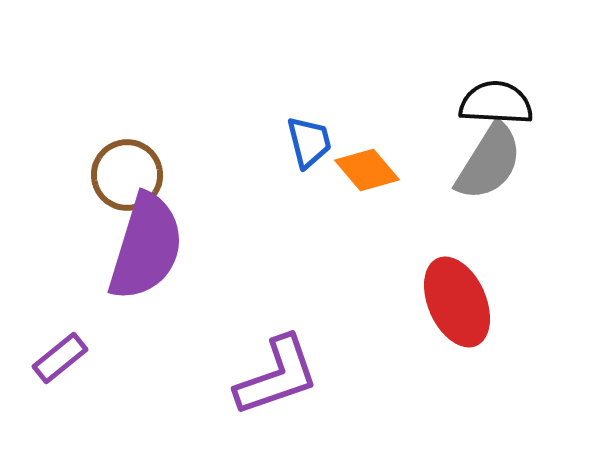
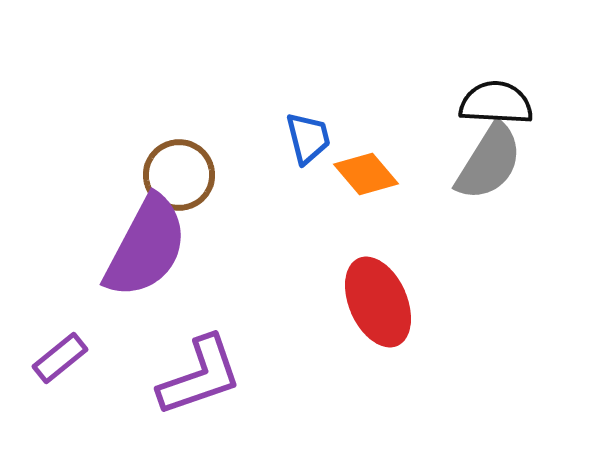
blue trapezoid: moved 1 px left, 4 px up
orange diamond: moved 1 px left, 4 px down
brown circle: moved 52 px right
purple semicircle: rotated 11 degrees clockwise
red ellipse: moved 79 px left
purple L-shape: moved 77 px left
